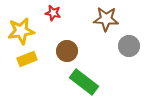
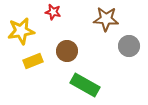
red star: moved 1 px up
yellow rectangle: moved 6 px right, 2 px down
green rectangle: moved 1 px right, 3 px down; rotated 8 degrees counterclockwise
